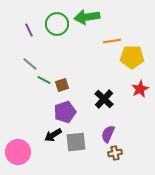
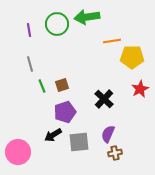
purple line: rotated 16 degrees clockwise
gray line: rotated 35 degrees clockwise
green line: moved 2 px left, 6 px down; rotated 40 degrees clockwise
gray square: moved 3 px right
